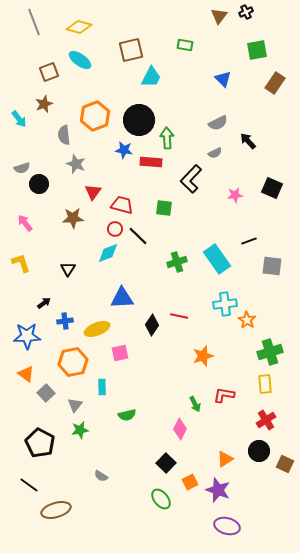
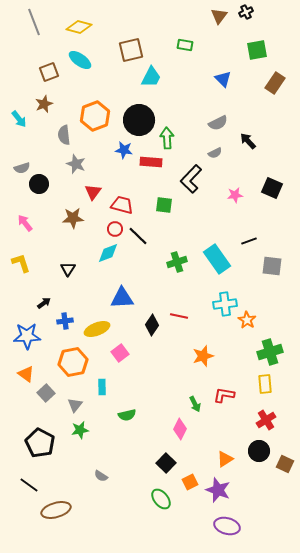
green square at (164, 208): moved 3 px up
pink square at (120, 353): rotated 24 degrees counterclockwise
